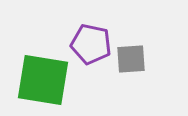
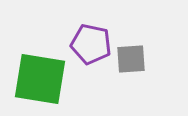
green square: moved 3 px left, 1 px up
